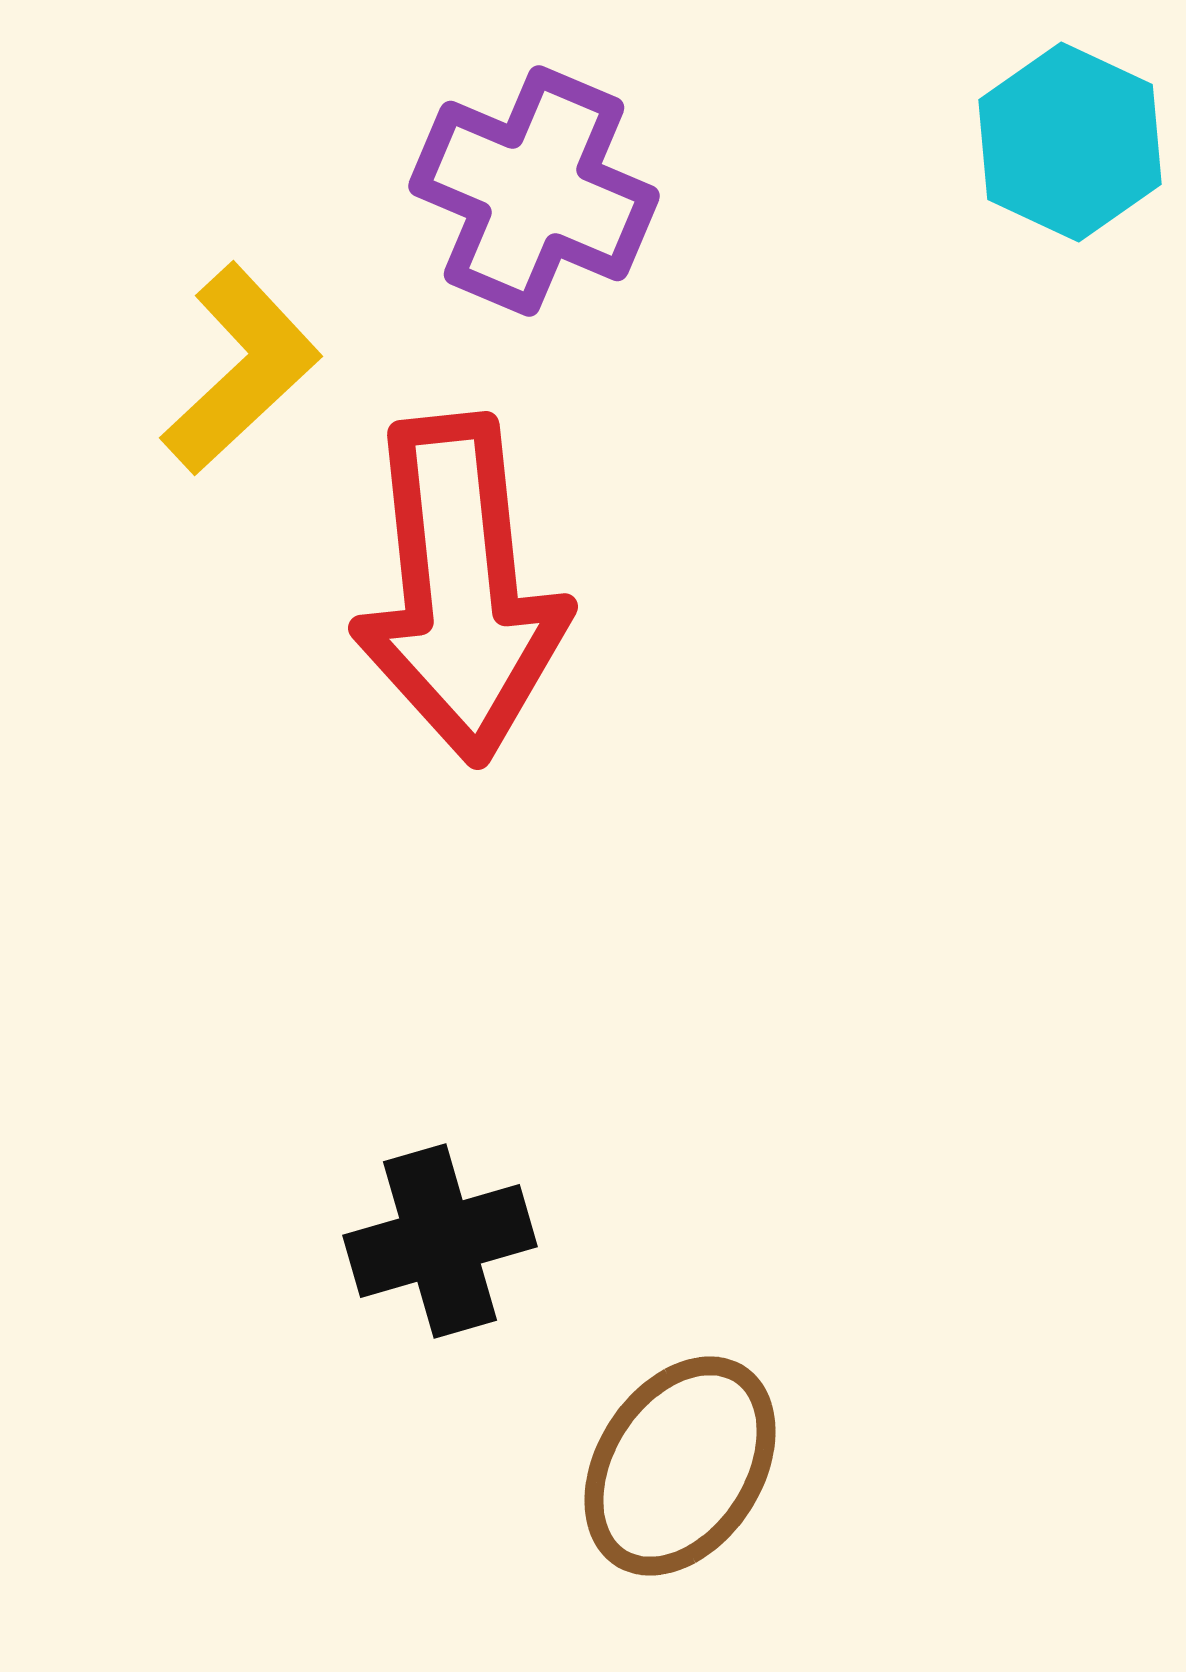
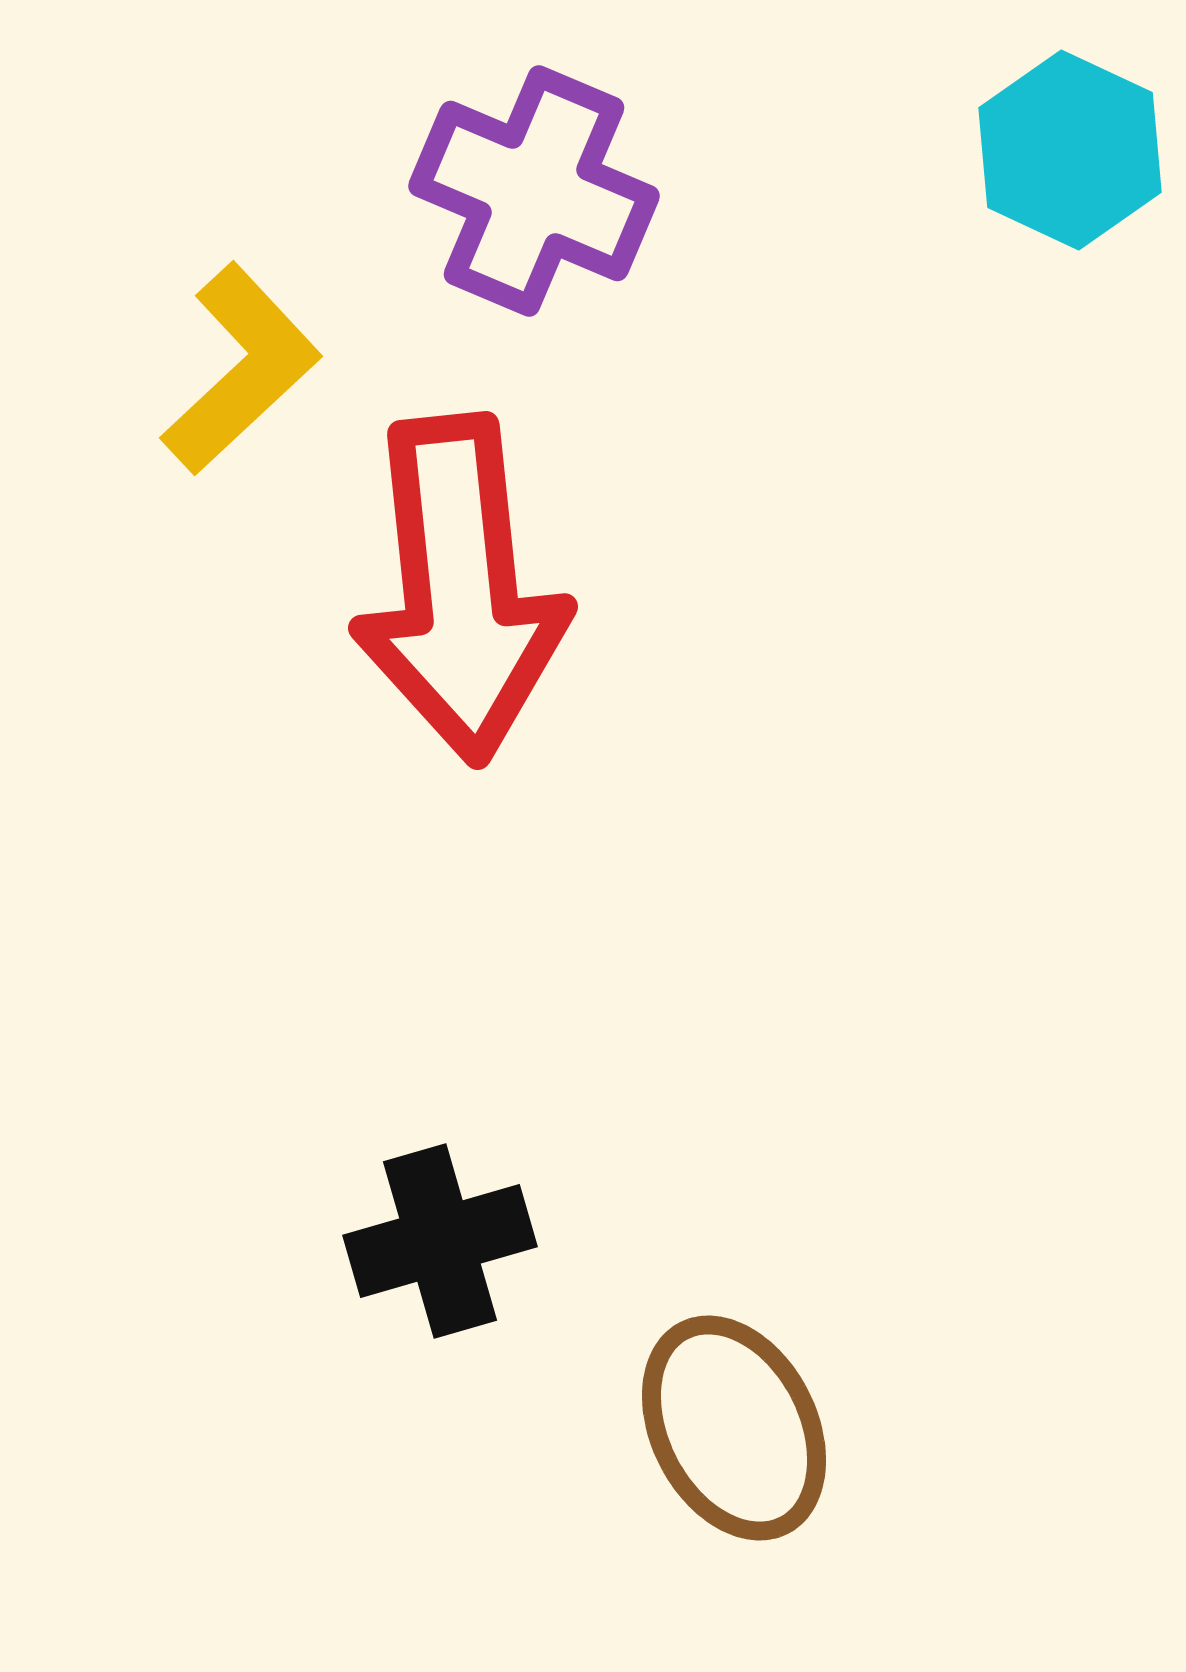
cyan hexagon: moved 8 px down
brown ellipse: moved 54 px right, 38 px up; rotated 60 degrees counterclockwise
